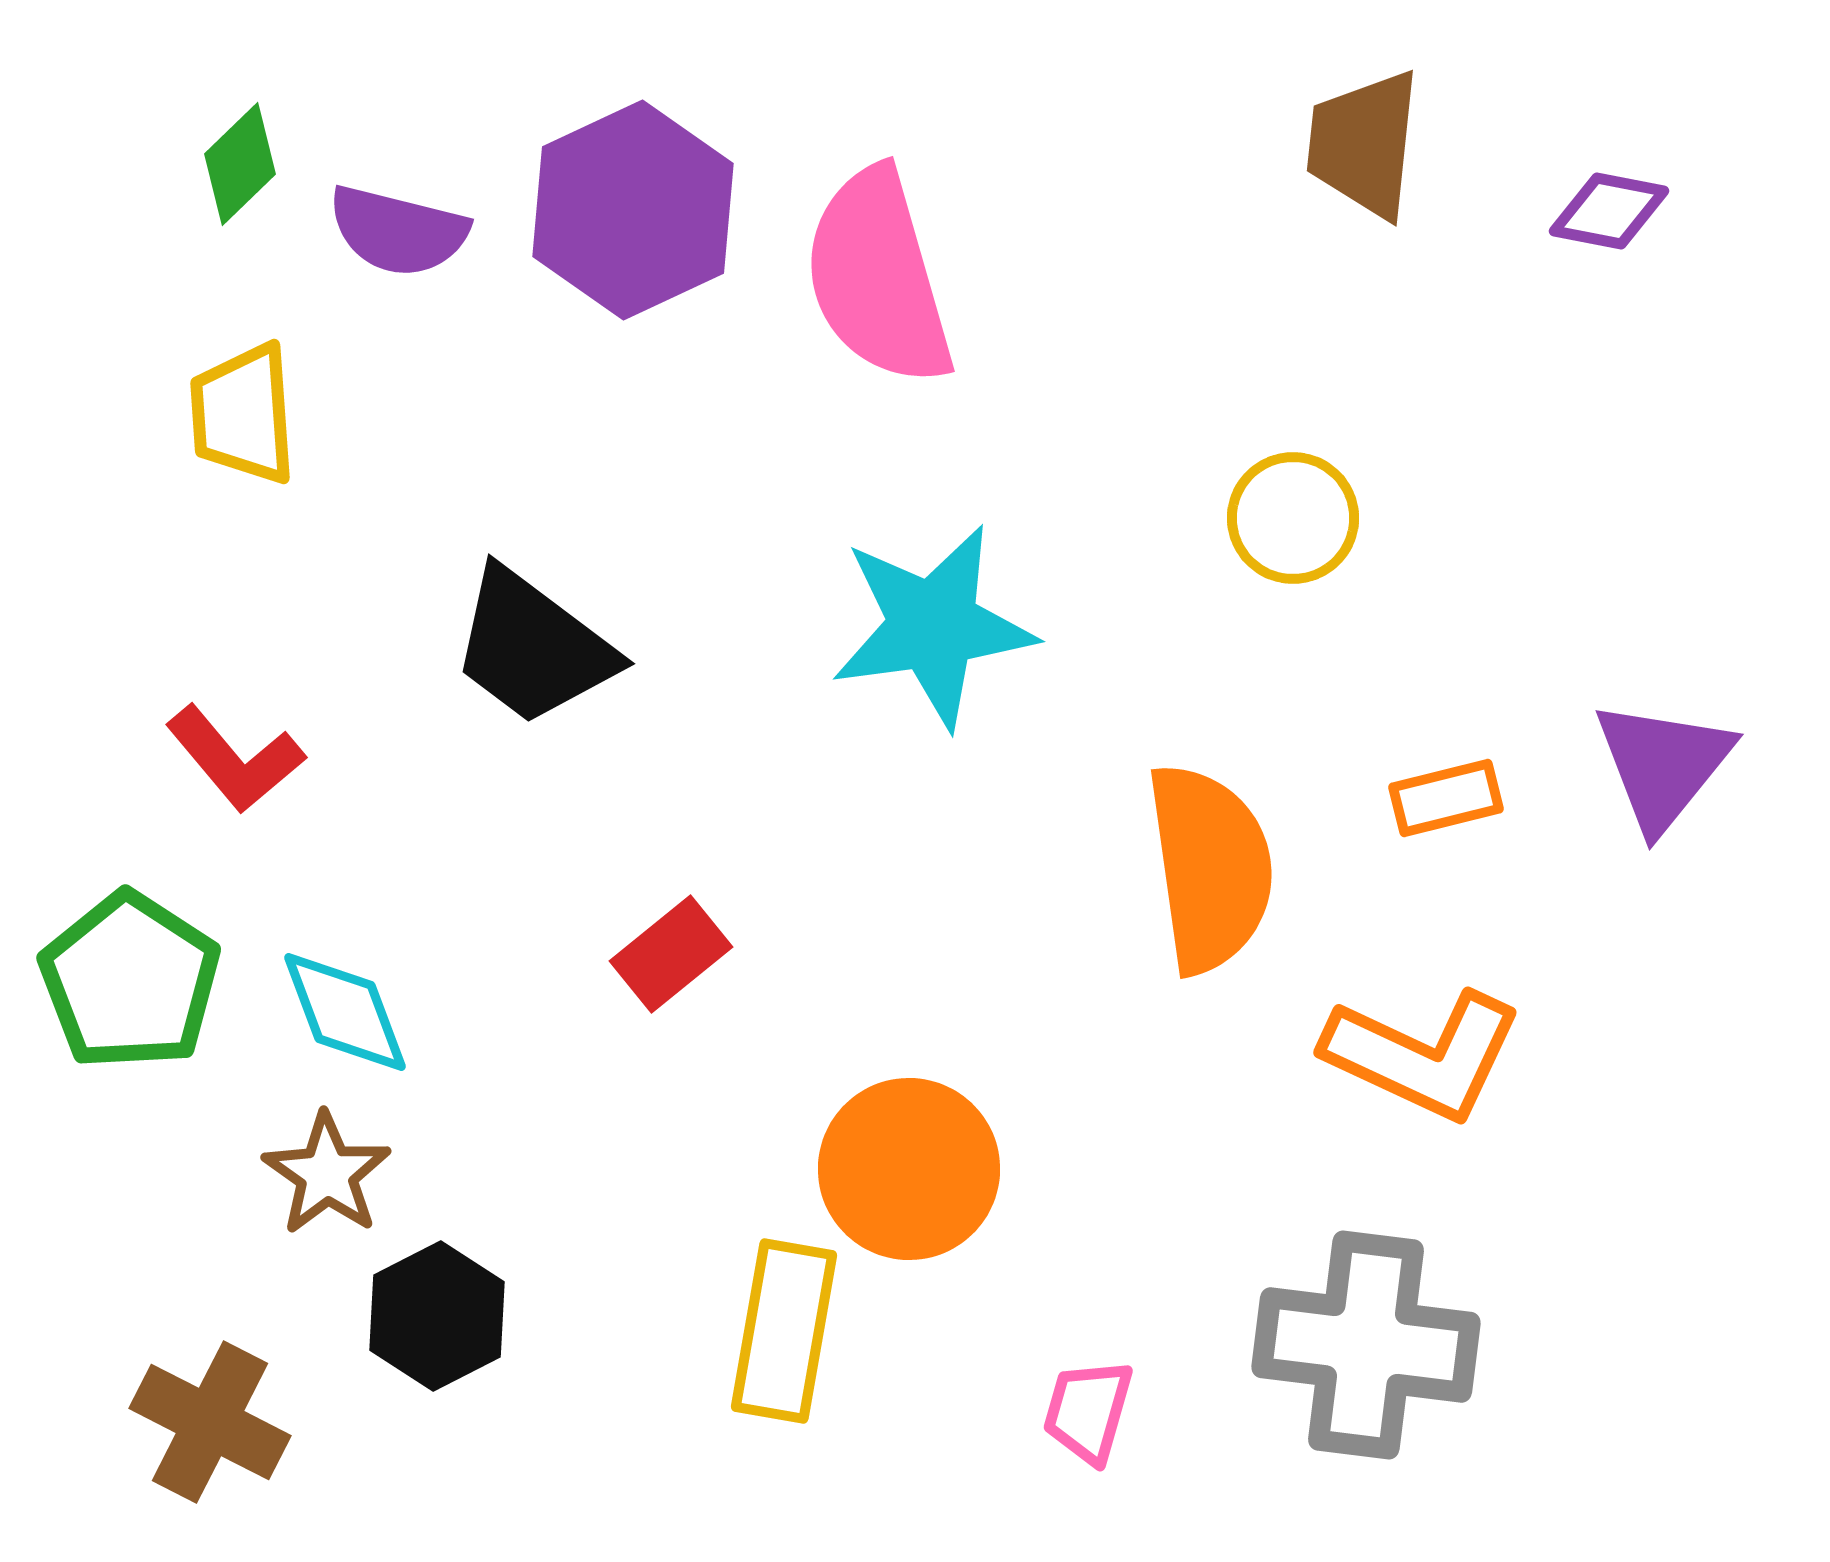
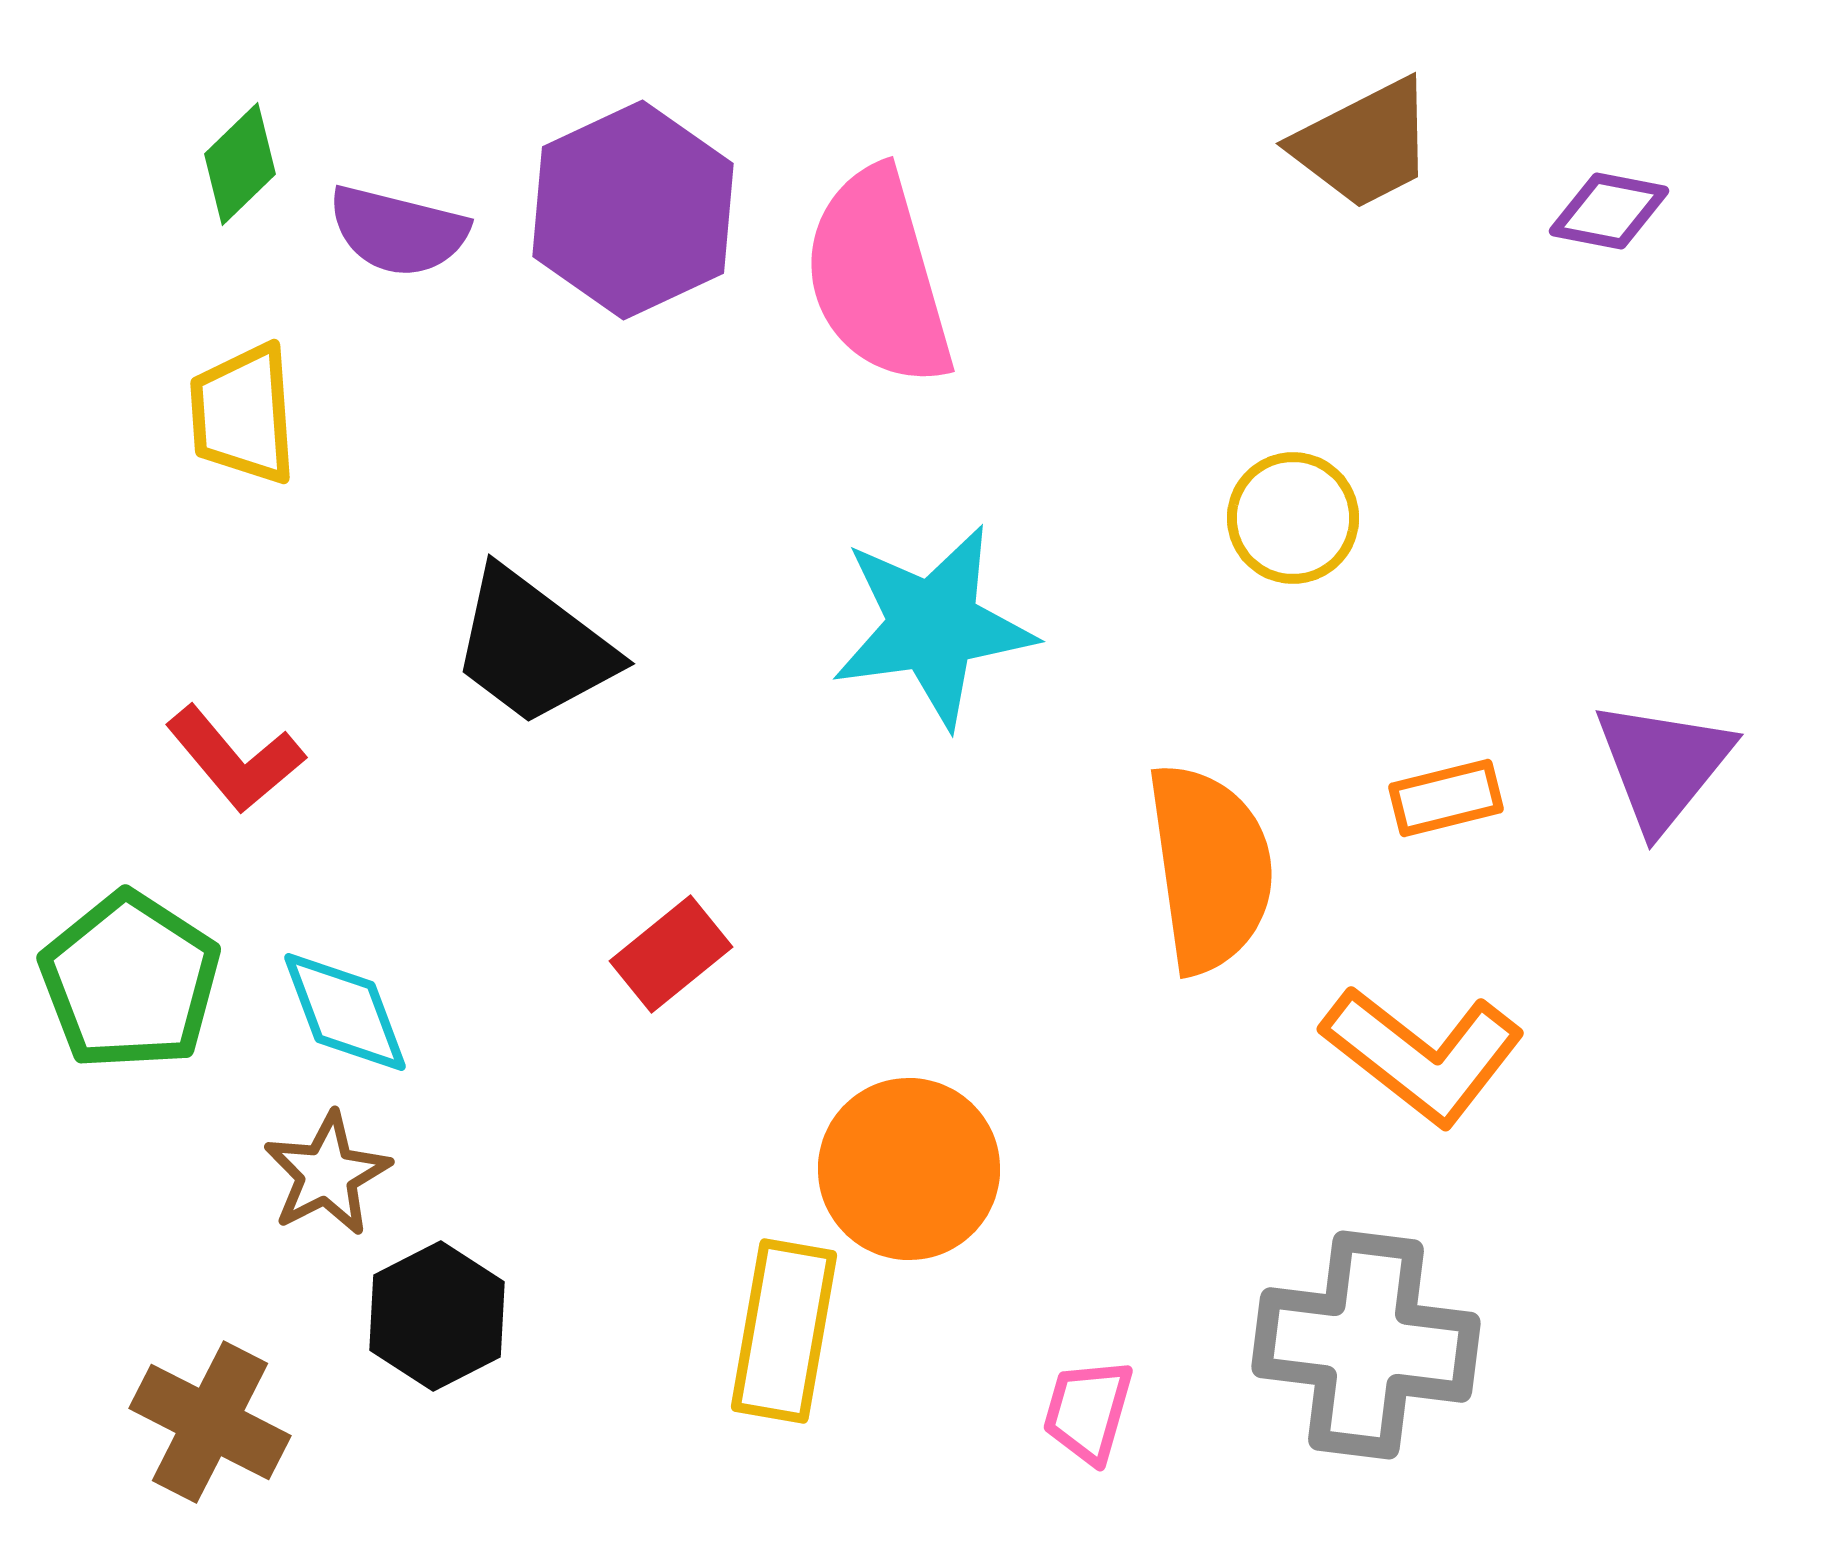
brown trapezoid: rotated 123 degrees counterclockwise
orange L-shape: rotated 13 degrees clockwise
brown star: rotated 10 degrees clockwise
